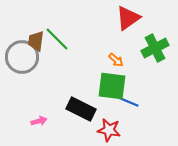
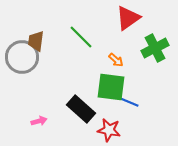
green line: moved 24 px right, 2 px up
green square: moved 1 px left, 1 px down
black rectangle: rotated 16 degrees clockwise
